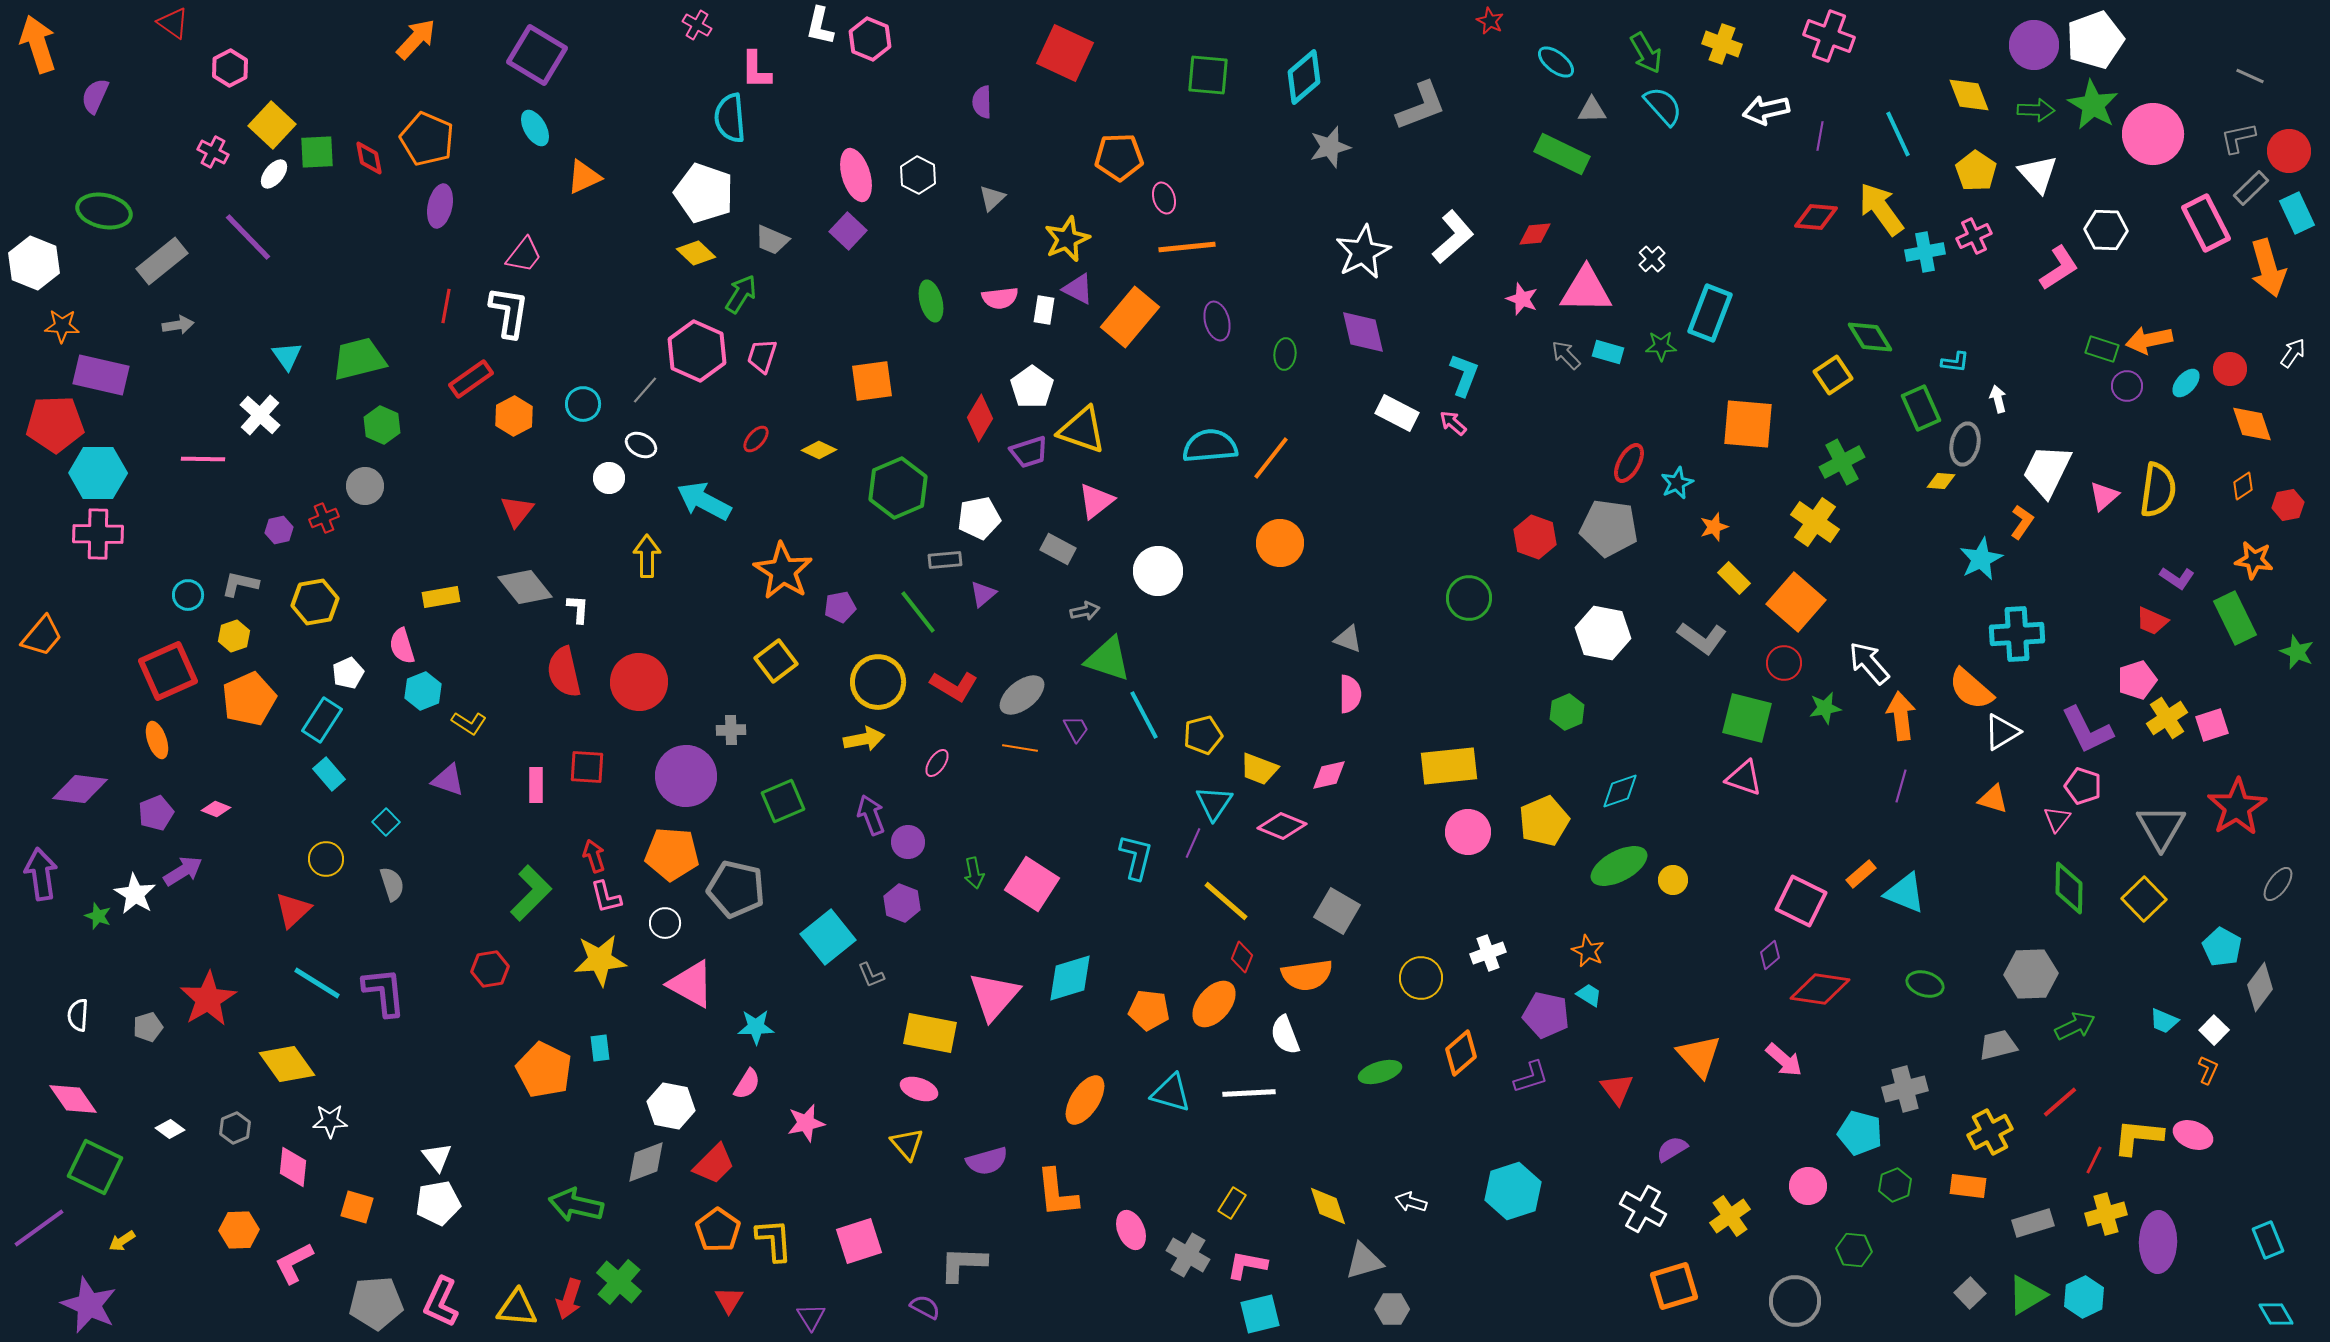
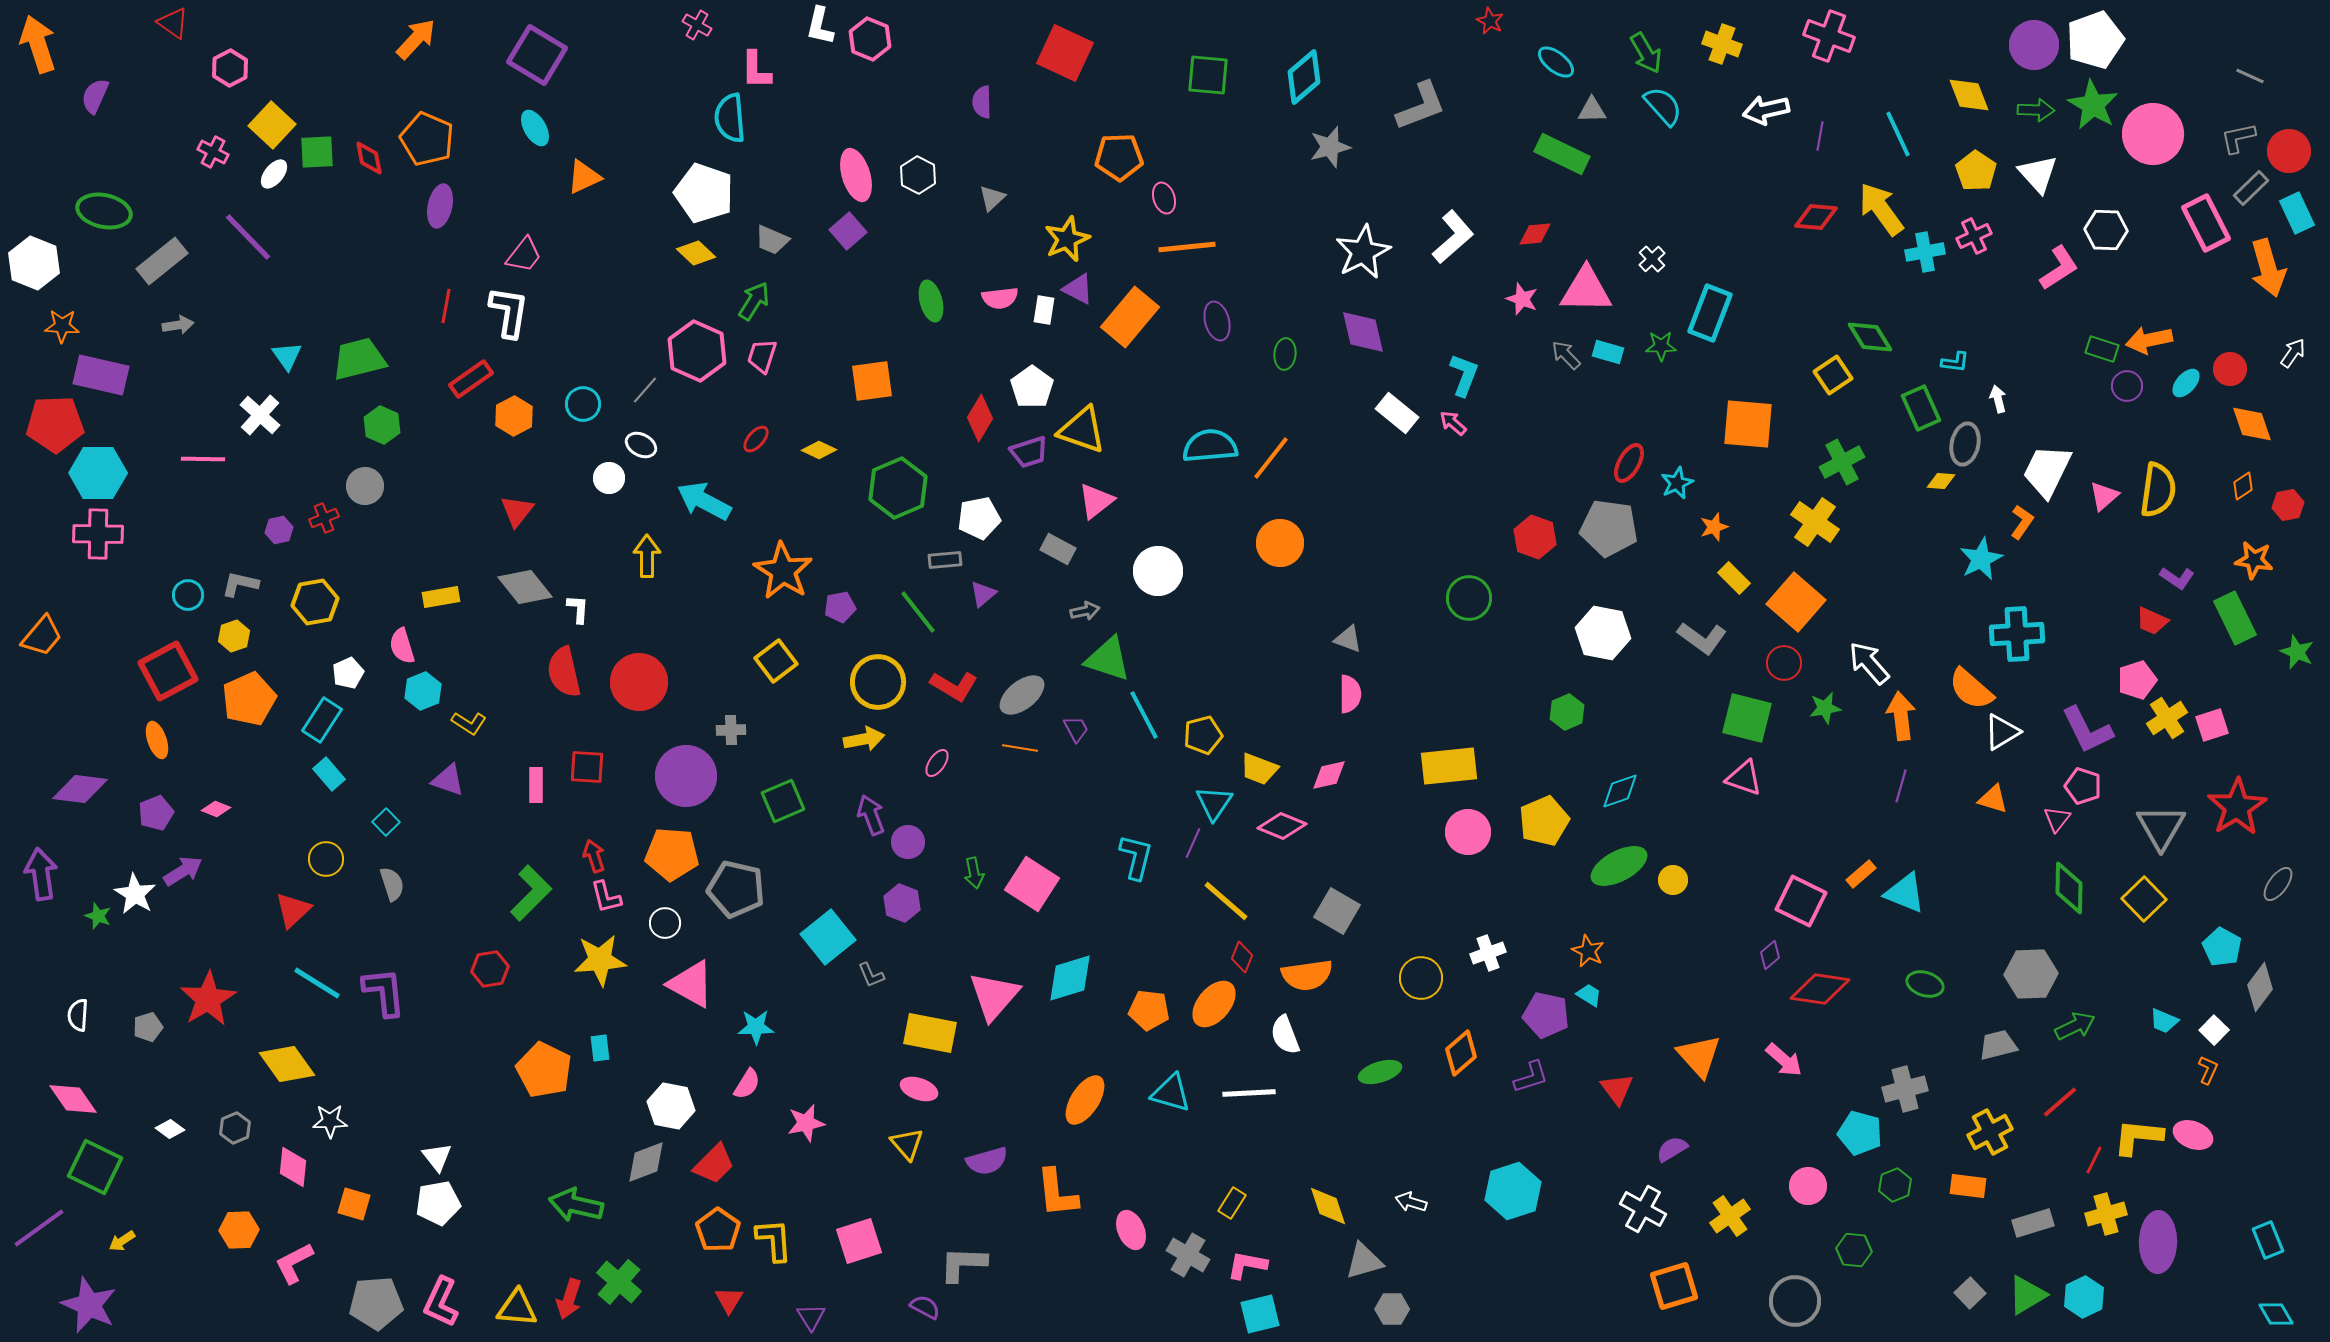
purple square at (848, 231): rotated 6 degrees clockwise
green arrow at (741, 294): moved 13 px right, 7 px down
white rectangle at (1397, 413): rotated 12 degrees clockwise
red square at (168, 671): rotated 4 degrees counterclockwise
orange square at (357, 1207): moved 3 px left, 3 px up
